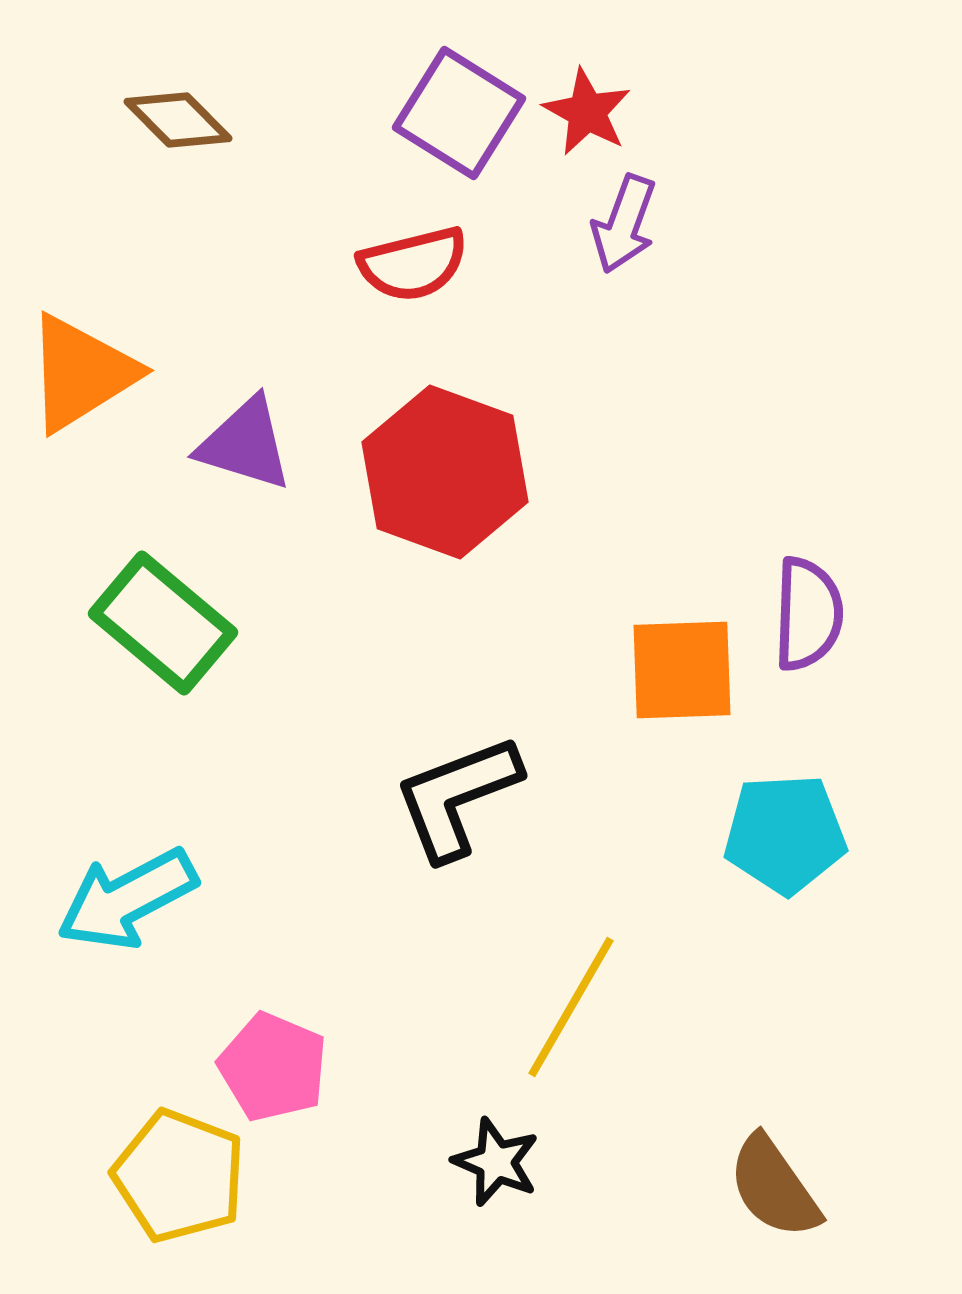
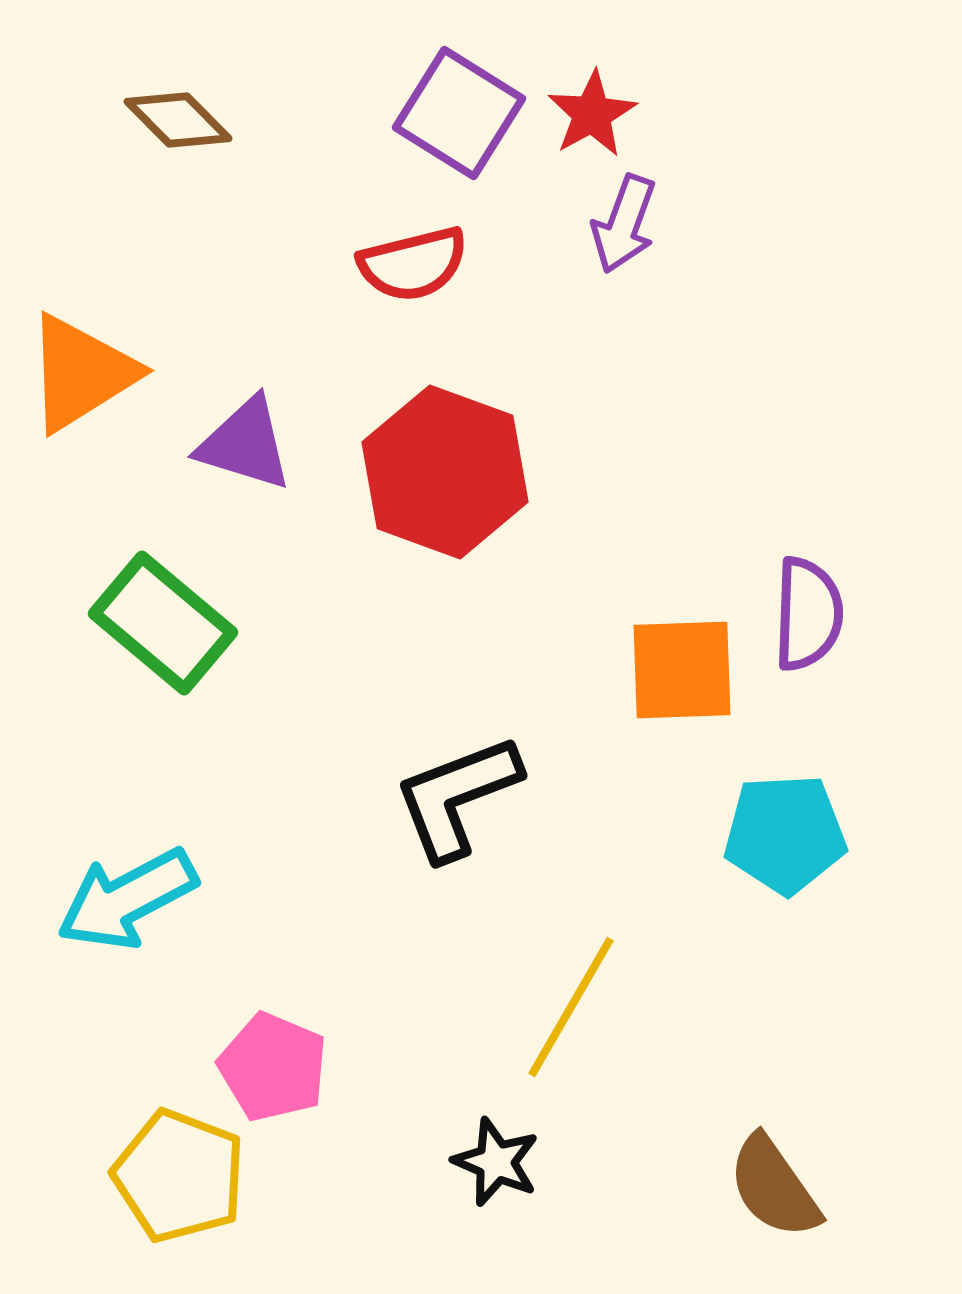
red star: moved 5 px right, 2 px down; rotated 14 degrees clockwise
